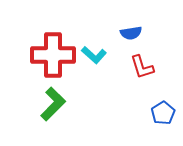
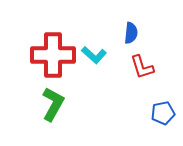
blue semicircle: rotated 75 degrees counterclockwise
green L-shape: rotated 16 degrees counterclockwise
blue pentagon: rotated 20 degrees clockwise
